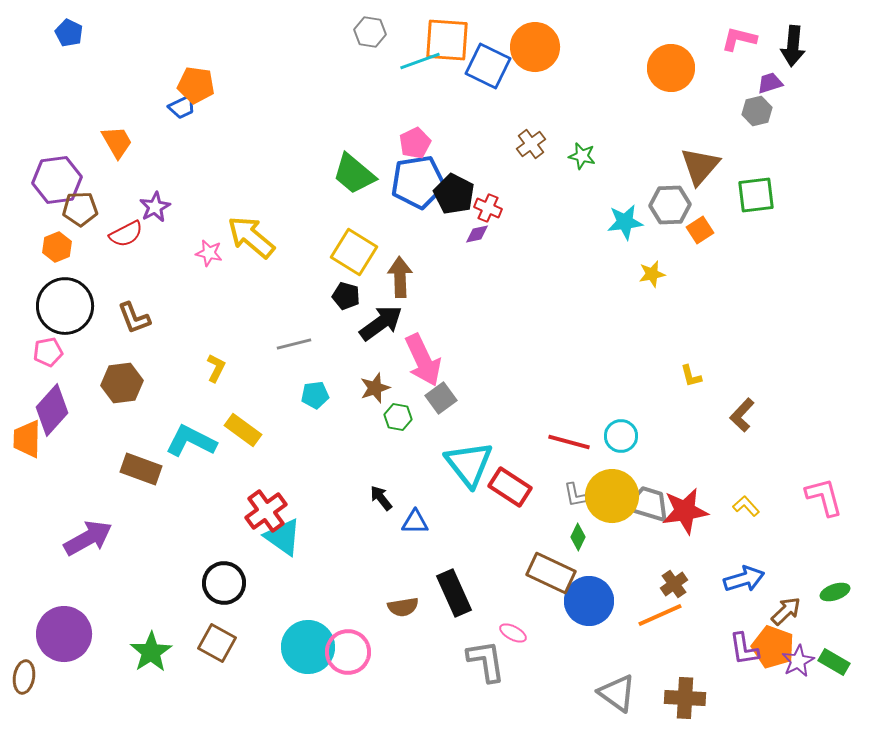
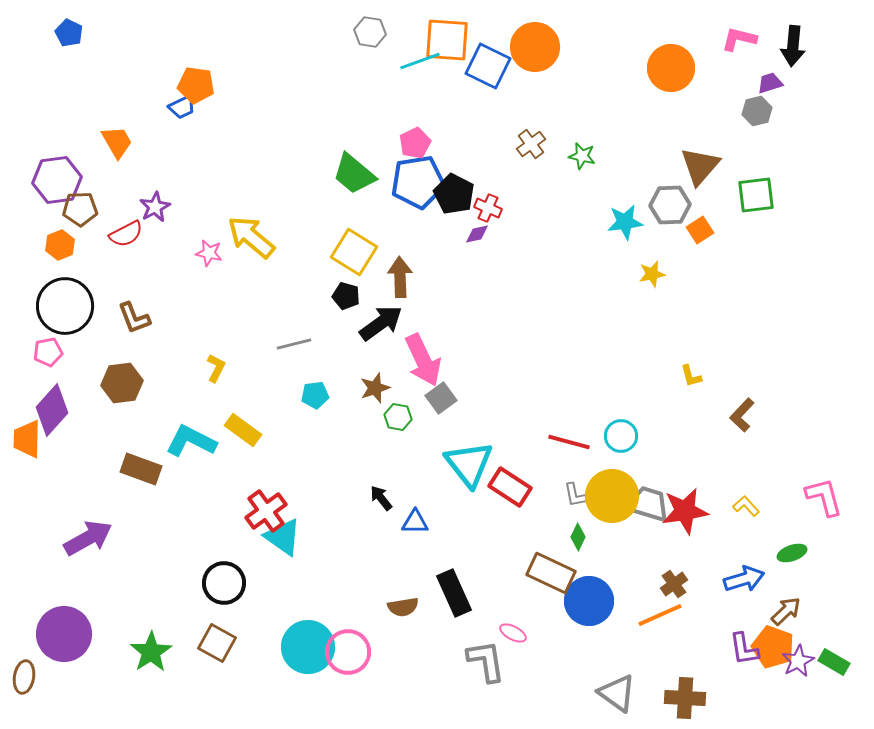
orange hexagon at (57, 247): moved 3 px right, 2 px up
green ellipse at (835, 592): moved 43 px left, 39 px up
